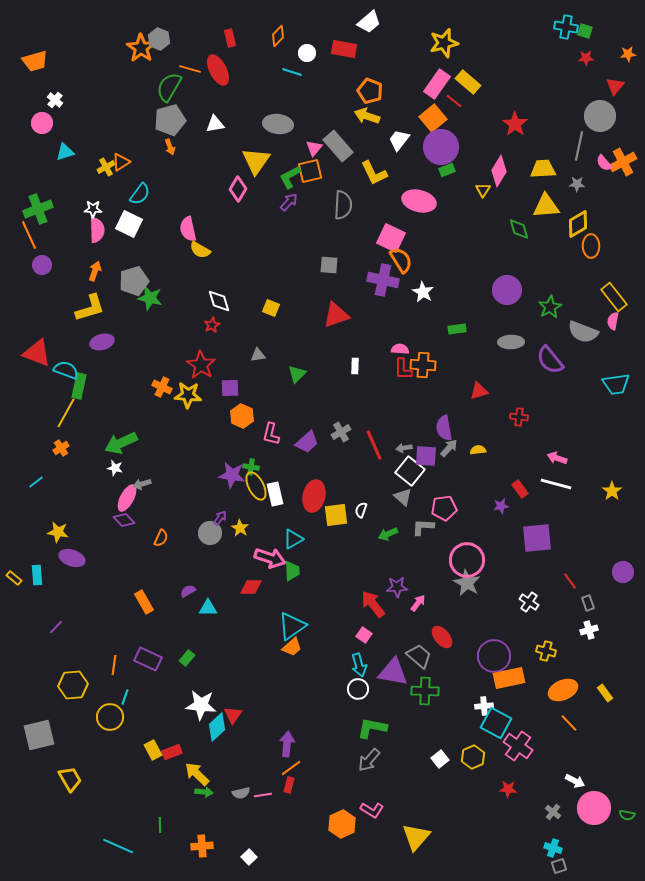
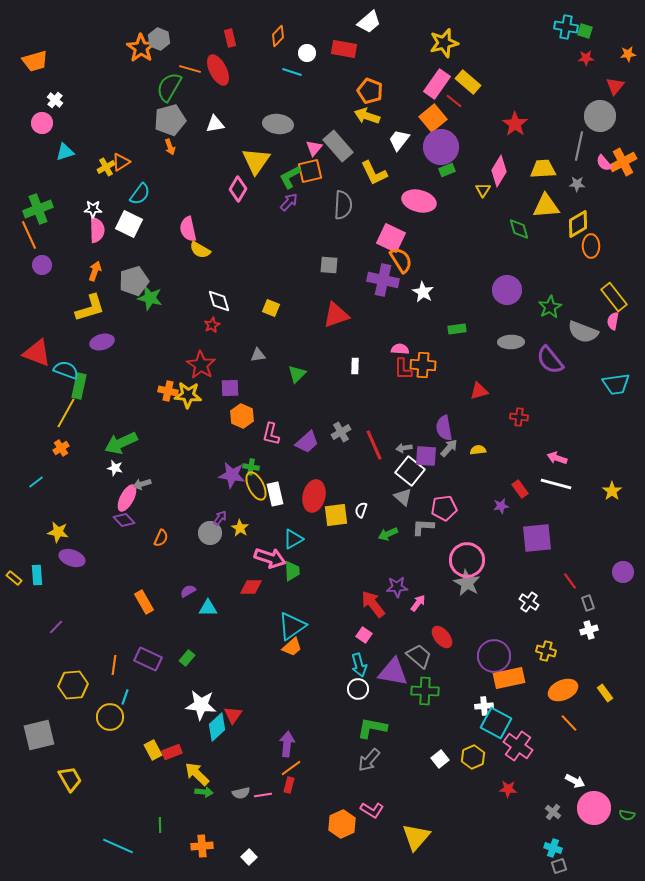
orange cross at (162, 387): moved 6 px right, 4 px down; rotated 12 degrees counterclockwise
